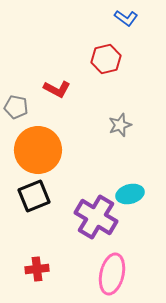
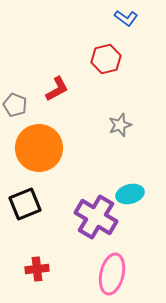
red L-shape: rotated 56 degrees counterclockwise
gray pentagon: moved 1 px left, 2 px up; rotated 10 degrees clockwise
orange circle: moved 1 px right, 2 px up
black square: moved 9 px left, 8 px down
